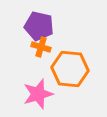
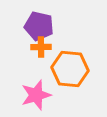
orange cross: rotated 18 degrees counterclockwise
pink star: moved 2 px left, 1 px down
